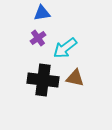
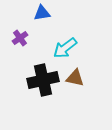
purple cross: moved 18 px left
black cross: rotated 20 degrees counterclockwise
